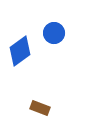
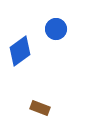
blue circle: moved 2 px right, 4 px up
